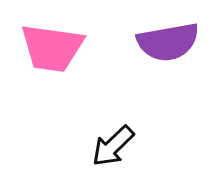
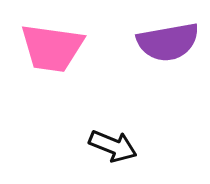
black arrow: rotated 114 degrees counterclockwise
